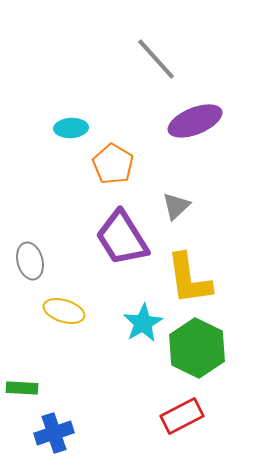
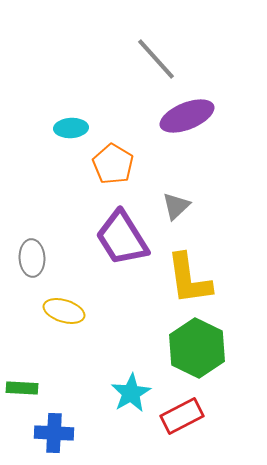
purple ellipse: moved 8 px left, 5 px up
gray ellipse: moved 2 px right, 3 px up; rotated 12 degrees clockwise
cyan star: moved 12 px left, 70 px down
blue cross: rotated 21 degrees clockwise
